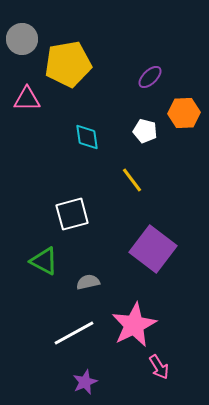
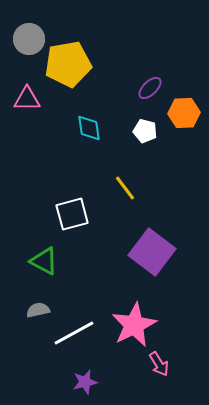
gray circle: moved 7 px right
purple ellipse: moved 11 px down
cyan diamond: moved 2 px right, 9 px up
yellow line: moved 7 px left, 8 px down
purple square: moved 1 px left, 3 px down
gray semicircle: moved 50 px left, 28 px down
pink arrow: moved 3 px up
purple star: rotated 10 degrees clockwise
